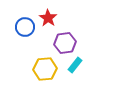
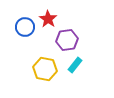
red star: moved 1 px down
purple hexagon: moved 2 px right, 3 px up
yellow hexagon: rotated 15 degrees clockwise
